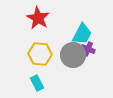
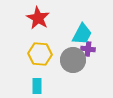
purple cross: rotated 16 degrees counterclockwise
gray circle: moved 5 px down
cyan rectangle: moved 3 px down; rotated 28 degrees clockwise
